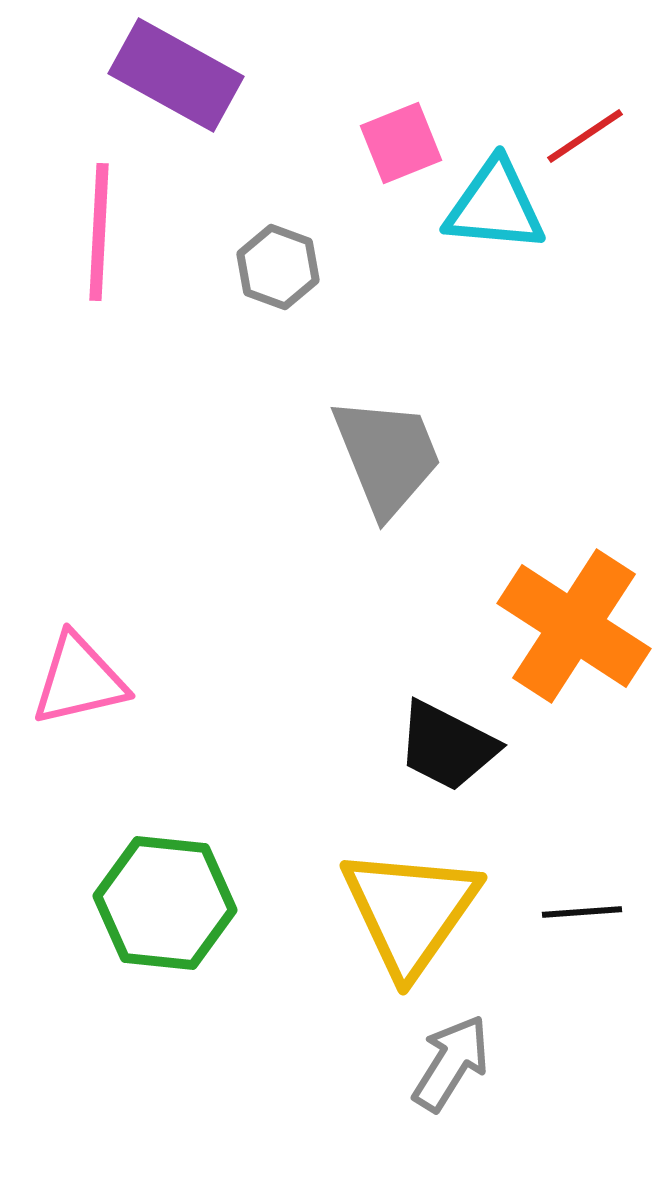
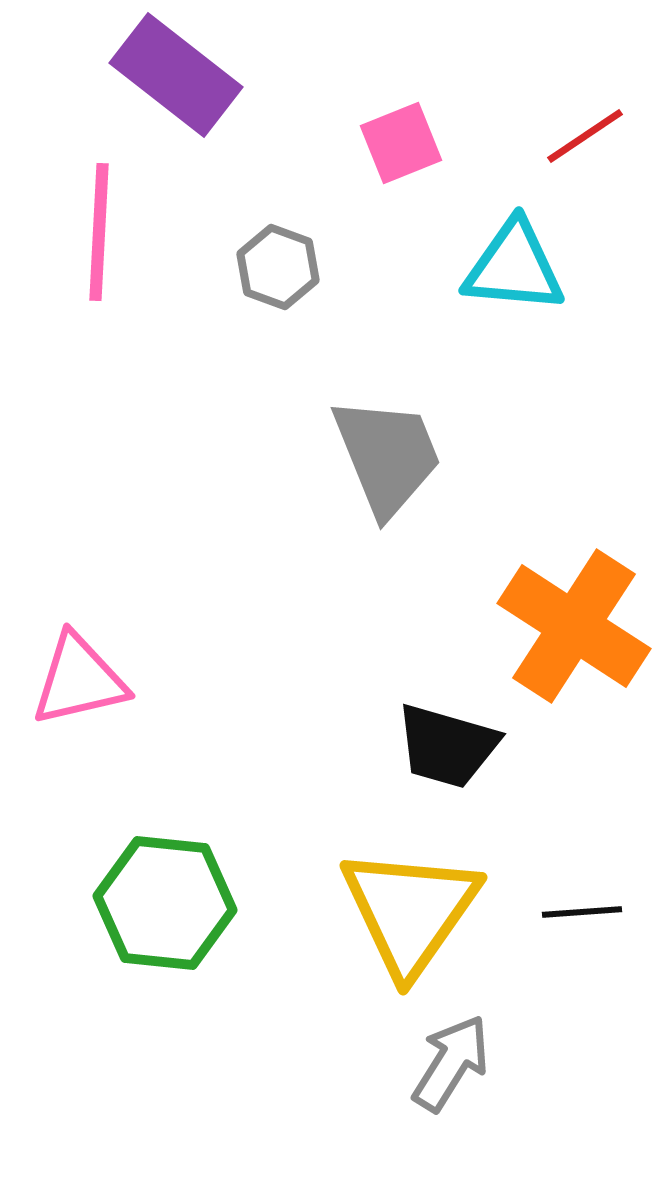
purple rectangle: rotated 9 degrees clockwise
cyan triangle: moved 19 px right, 61 px down
black trapezoid: rotated 11 degrees counterclockwise
